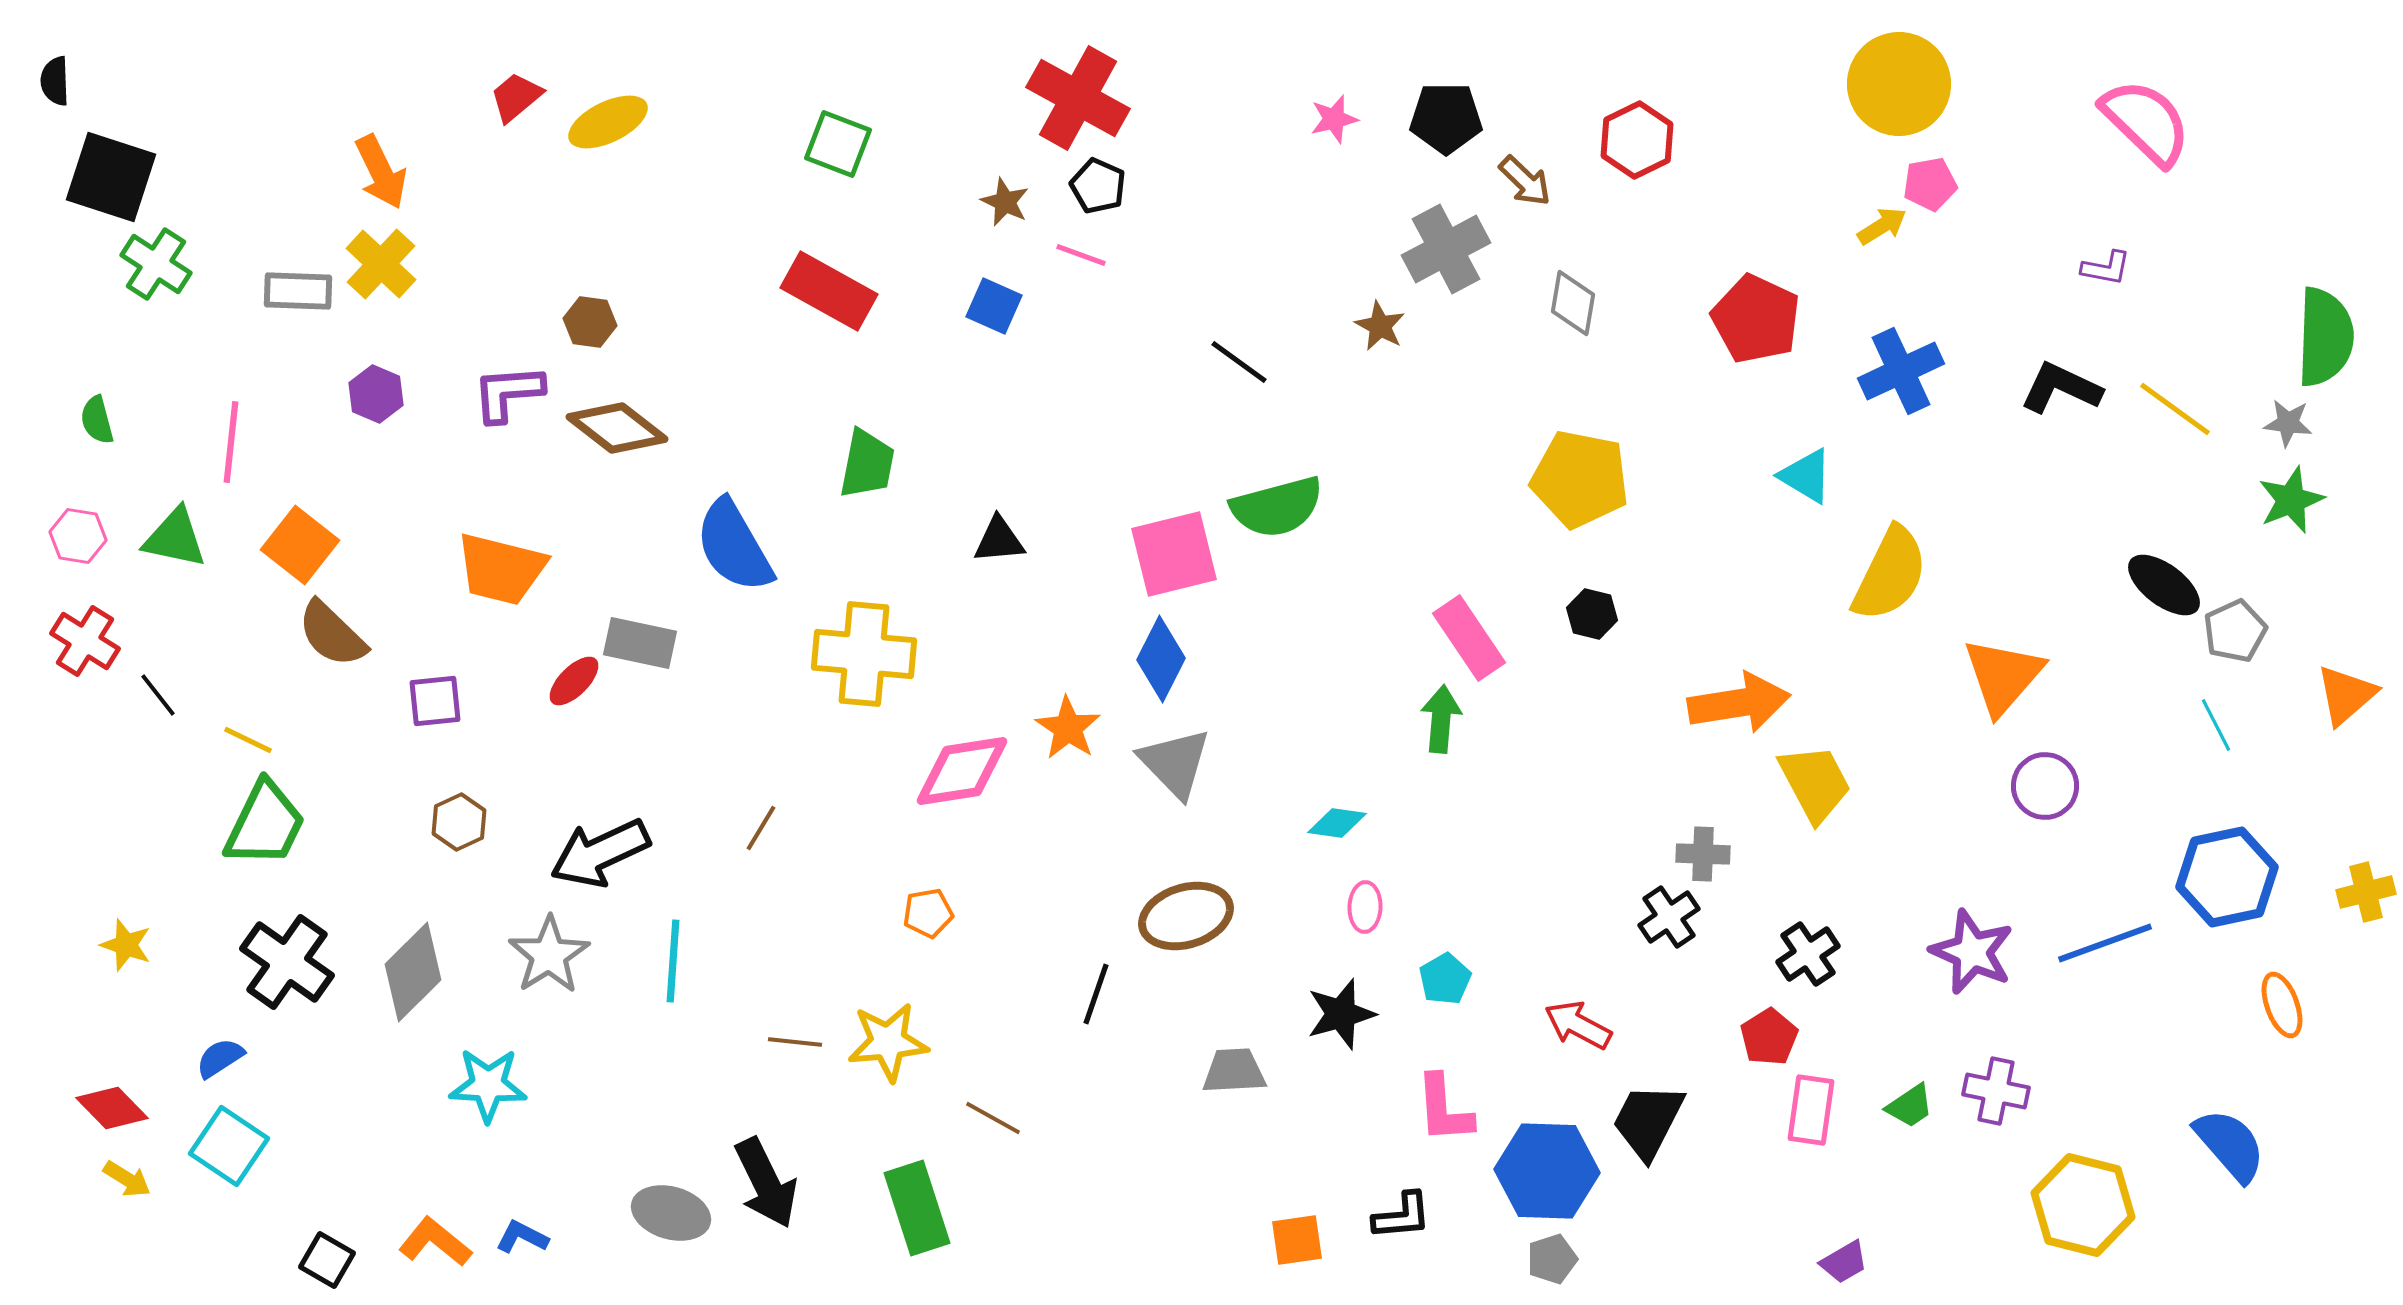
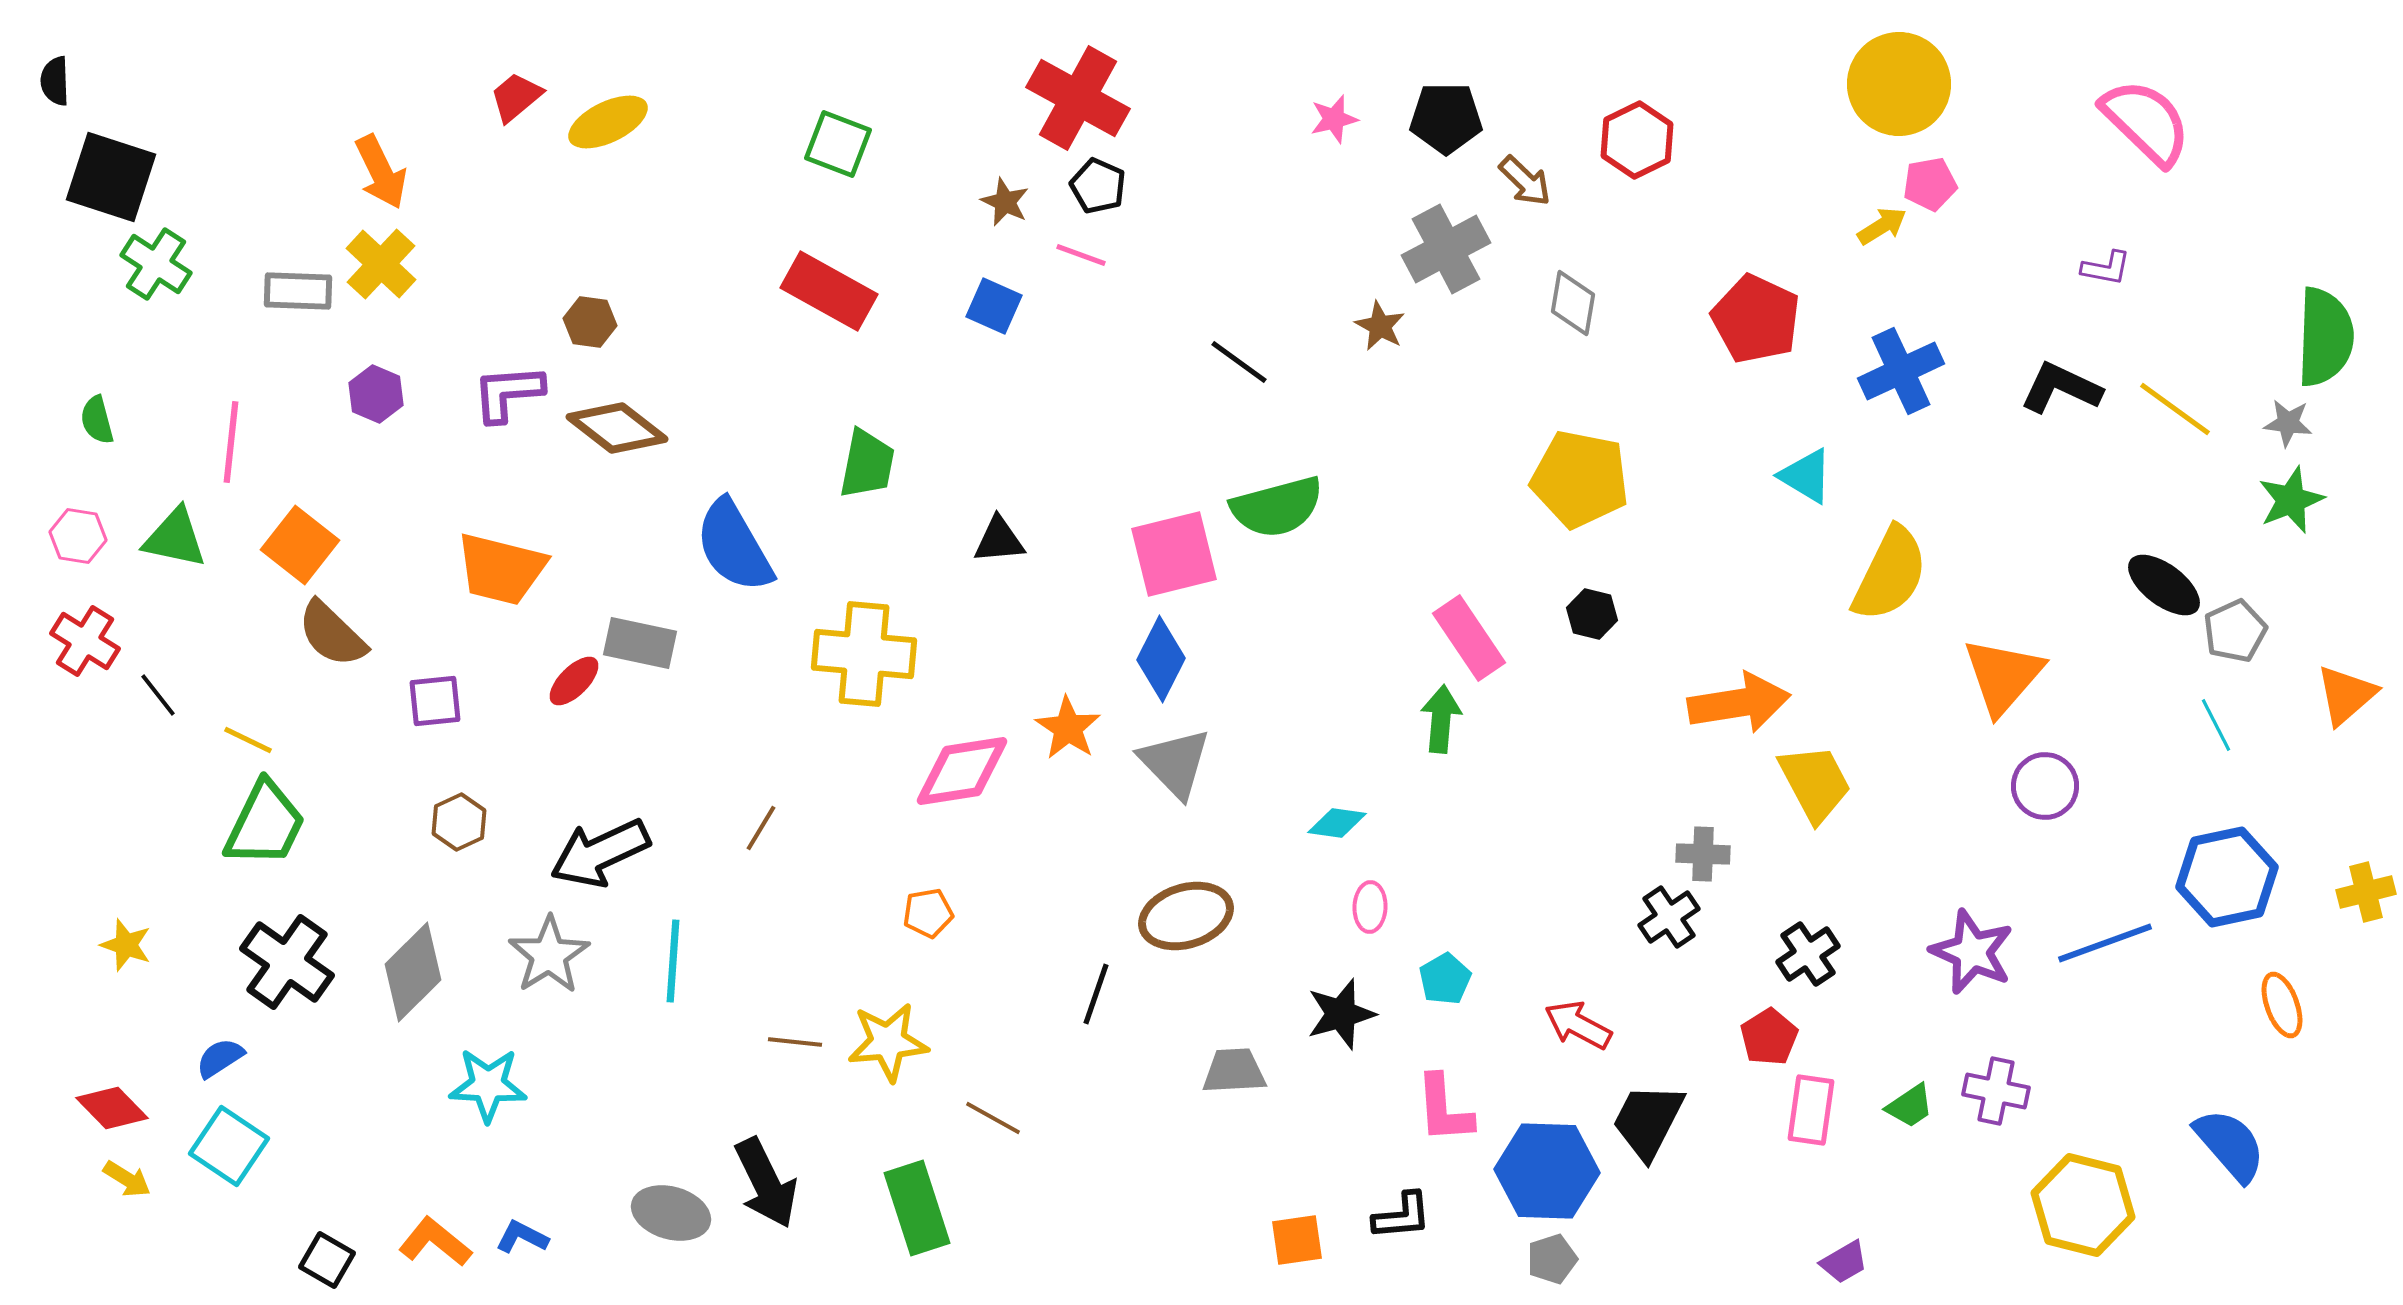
pink ellipse at (1365, 907): moved 5 px right
